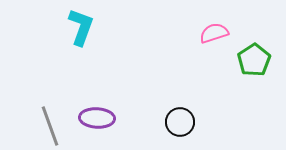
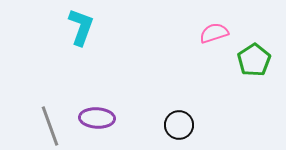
black circle: moved 1 px left, 3 px down
